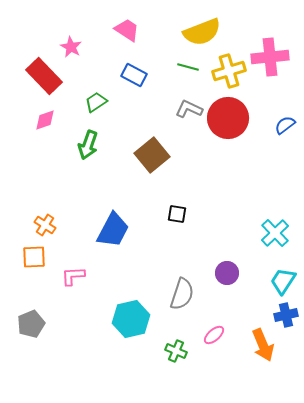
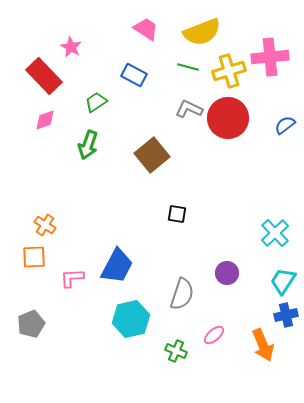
pink trapezoid: moved 19 px right, 1 px up
blue trapezoid: moved 4 px right, 36 px down
pink L-shape: moved 1 px left, 2 px down
